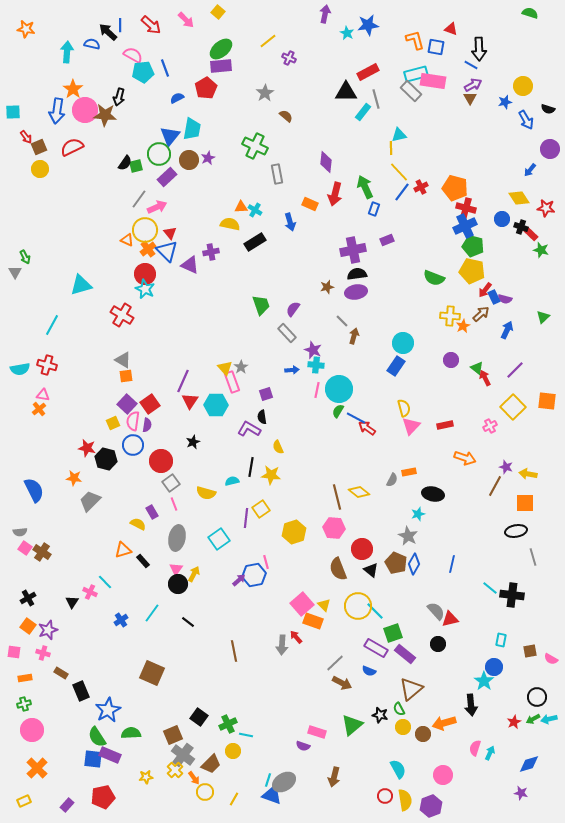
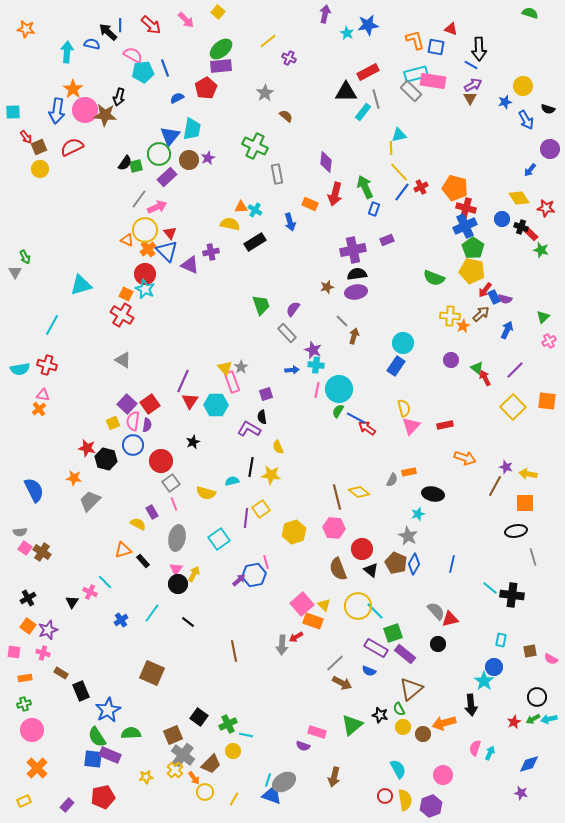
green pentagon at (473, 246): moved 2 px down; rotated 20 degrees clockwise
orange square at (126, 376): moved 82 px up; rotated 32 degrees clockwise
pink cross at (490, 426): moved 59 px right, 85 px up
red arrow at (296, 637): rotated 80 degrees counterclockwise
